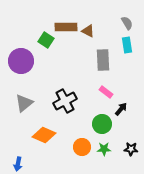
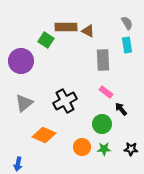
black arrow: rotated 80 degrees counterclockwise
